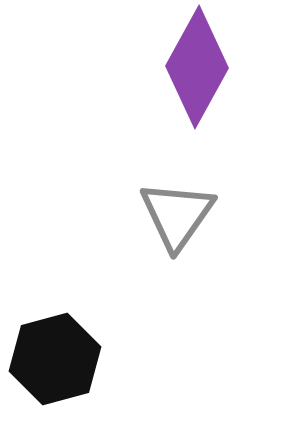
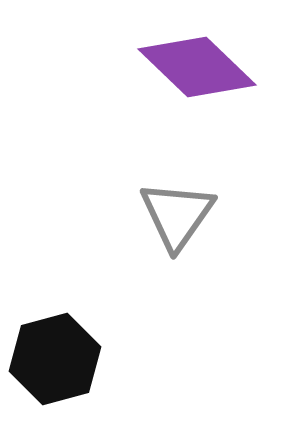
purple diamond: rotated 75 degrees counterclockwise
